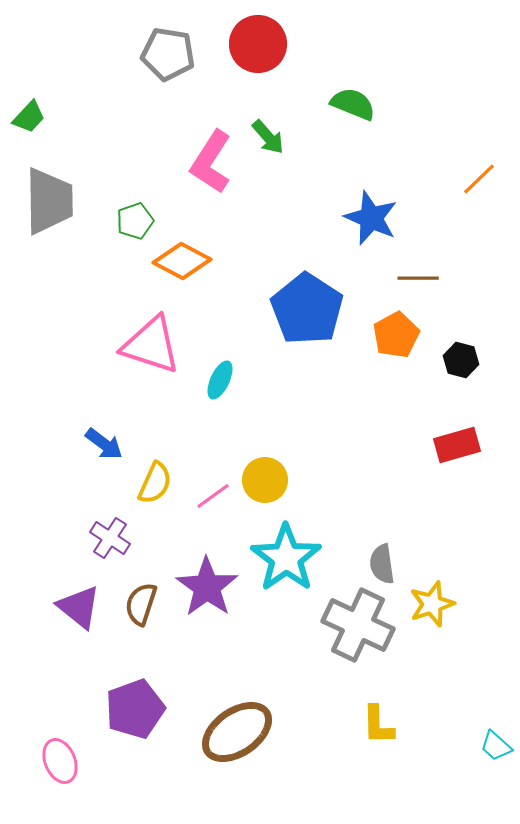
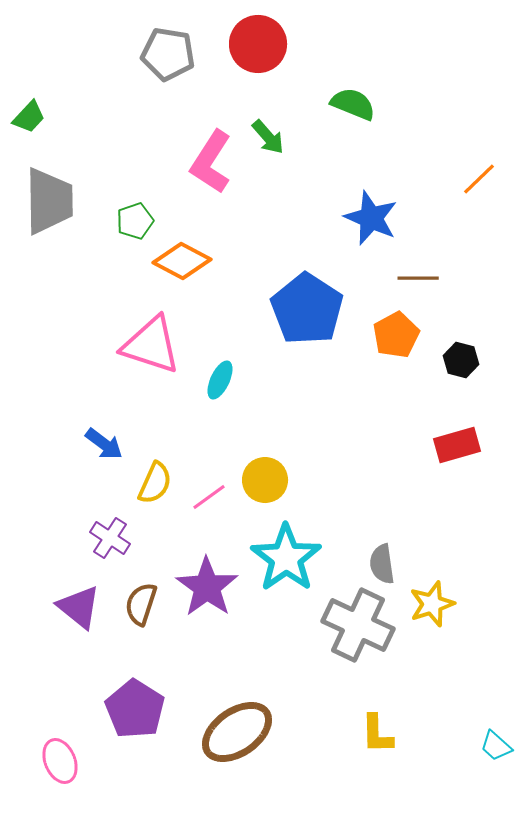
pink line: moved 4 px left, 1 px down
purple pentagon: rotated 20 degrees counterclockwise
yellow L-shape: moved 1 px left, 9 px down
